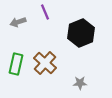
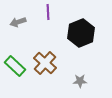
purple line: moved 3 px right; rotated 21 degrees clockwise
green rectangle: moved 1 px left, 2 px down; rotated 60 degrees counterclockwise
gray star: moved 2 px up
